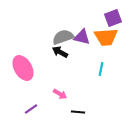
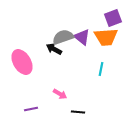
purple triangle: rotated 24 degrees clockwise
black arrow: moved 6 px left, 3 px up
pink ellipse: moved 1 px left, 6 px up
purple line: rotated 24 degrees clockwise
